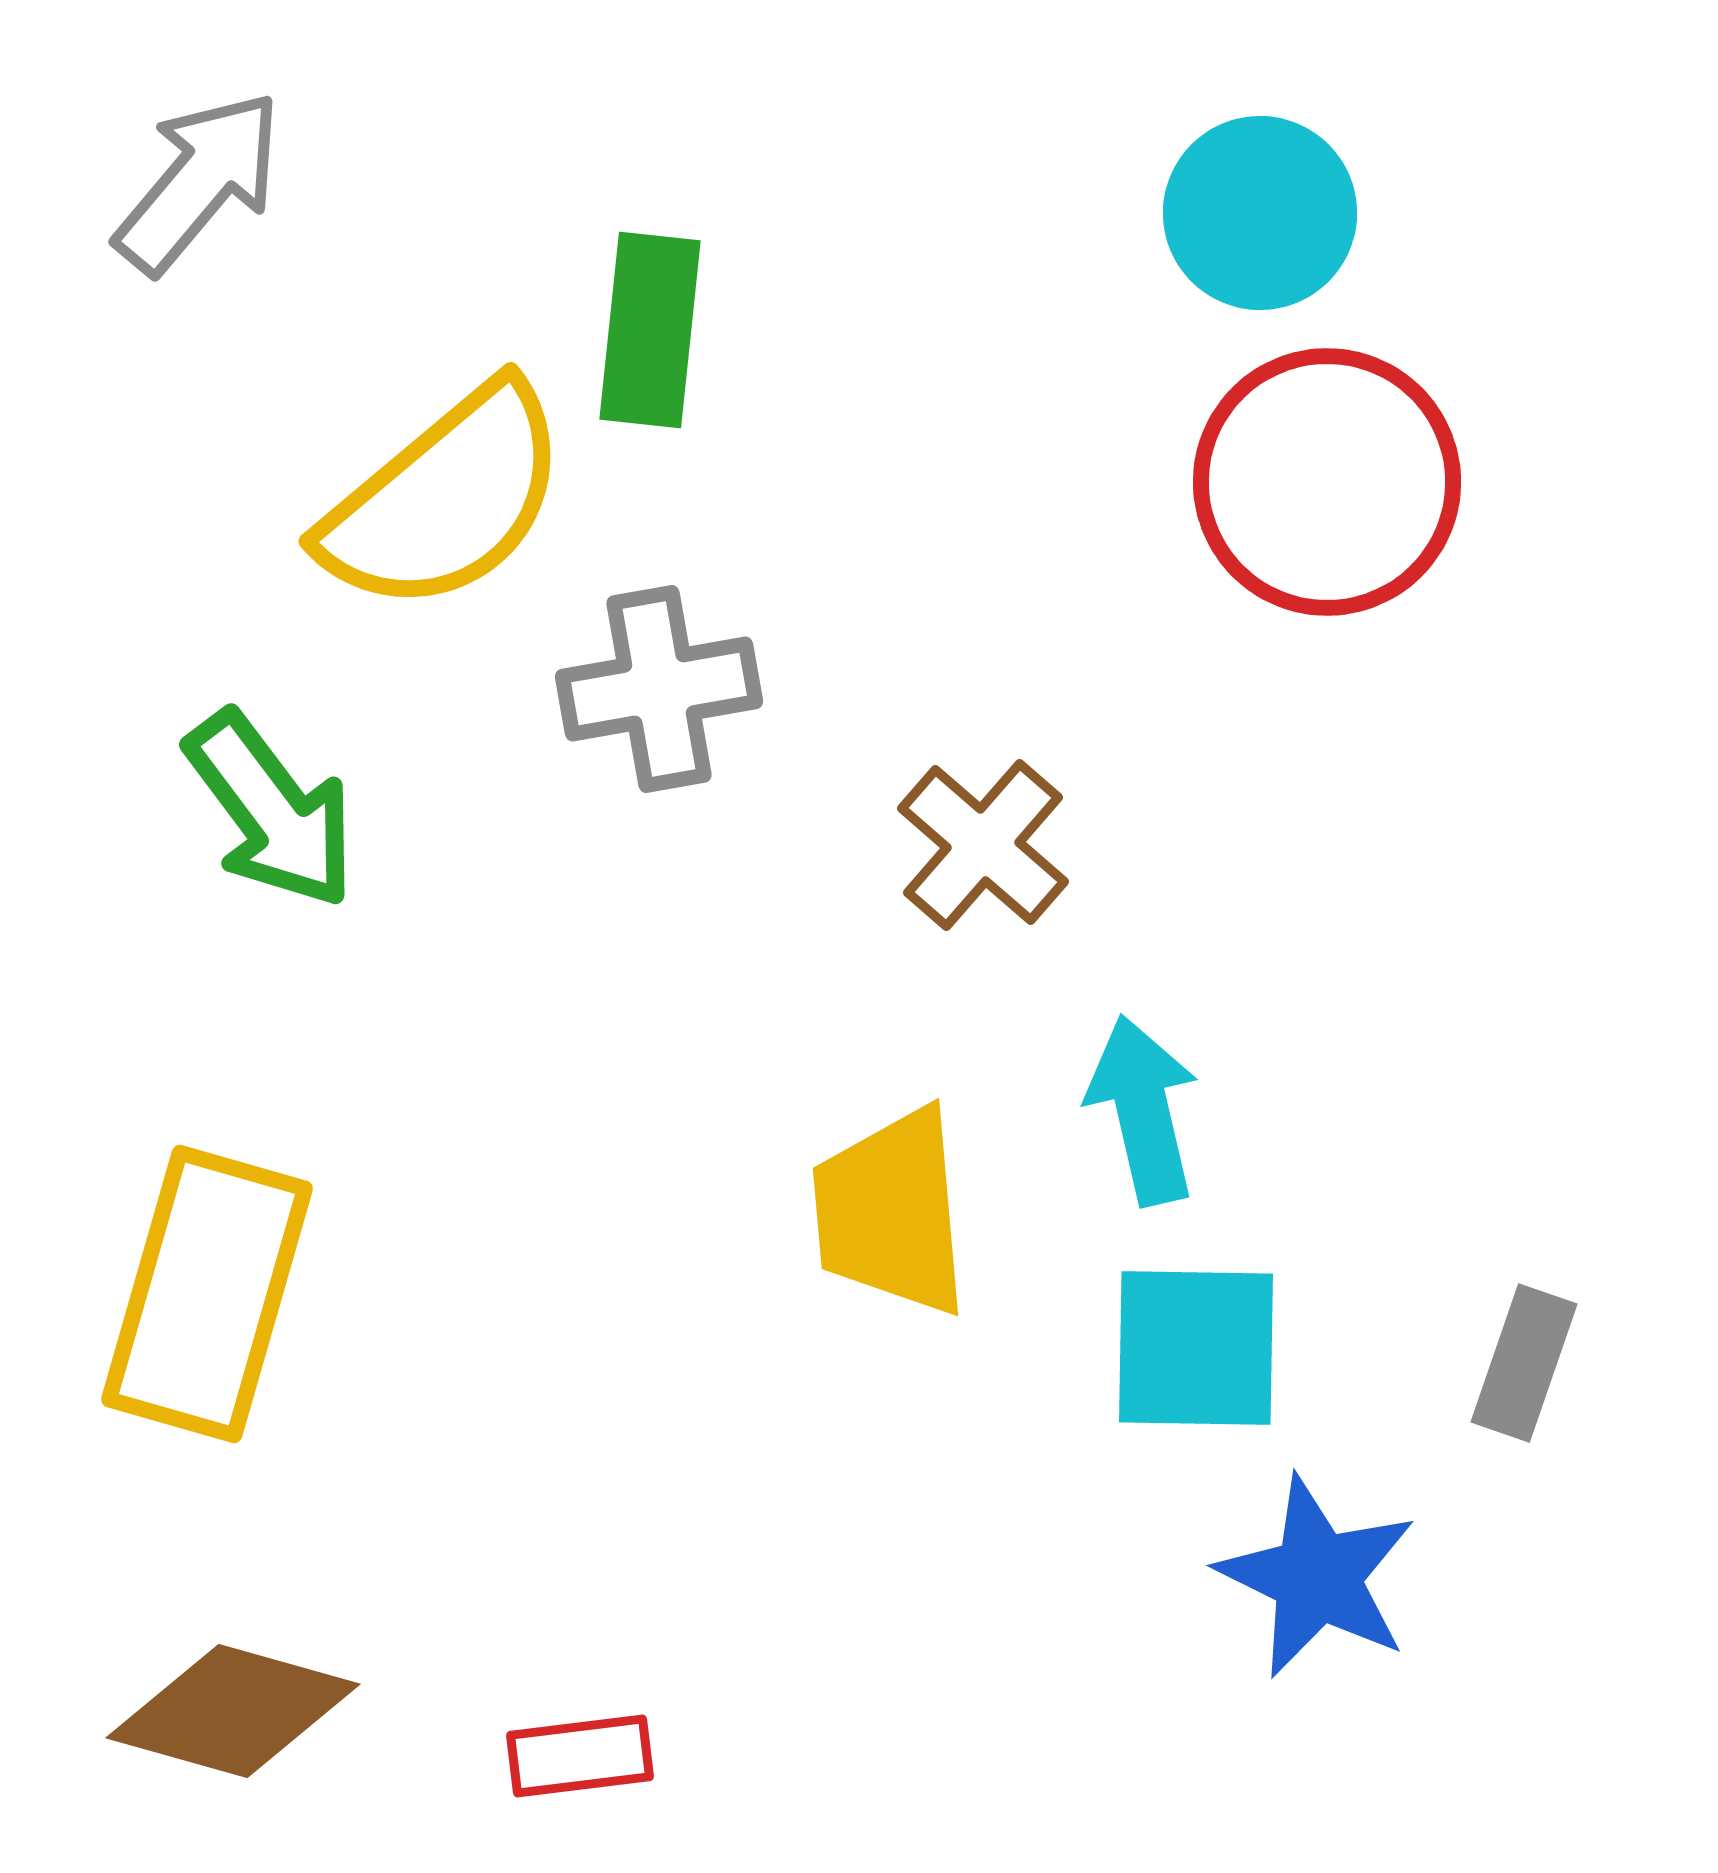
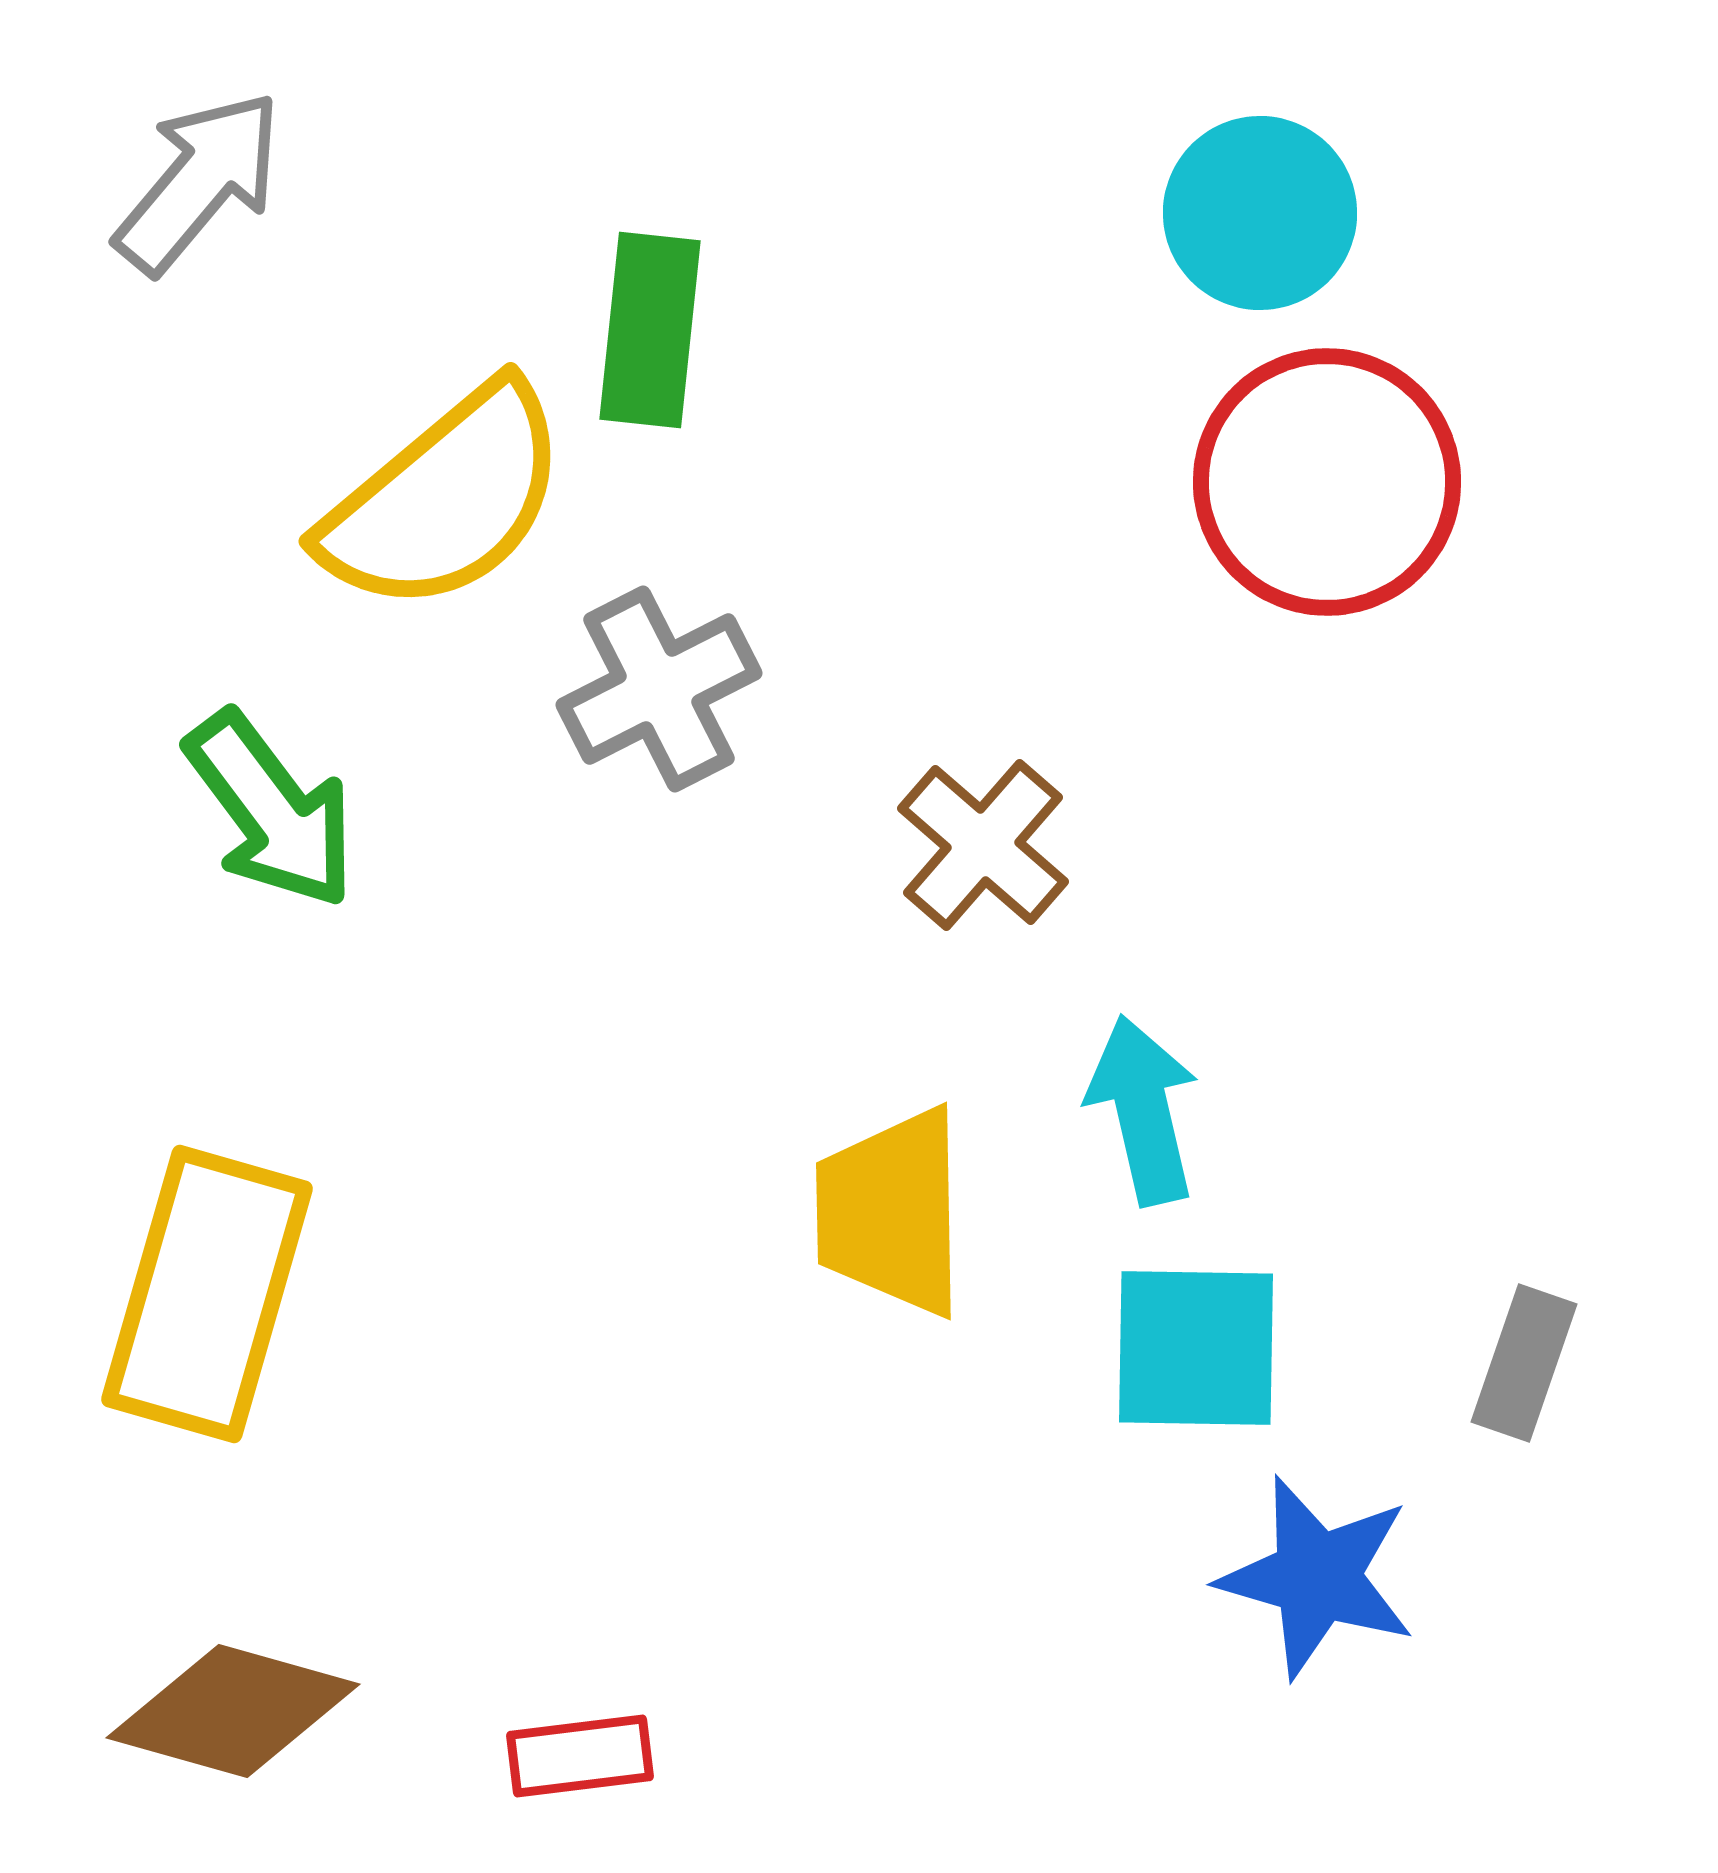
gray cross: rotated 17 degrees counterclockwise
yellow trapezoid: rotated 4 degrees clockwise
blue star: rotated 10 degrees counterclockwise
